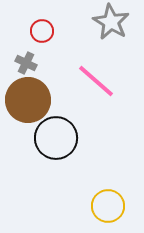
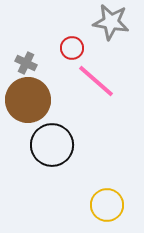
gray star: rotated 21 degrees counterclockwise
red circle: moved 30 px right, 17 px down
black circle: moved 4 px left, 7 px down
yellow circle: moved 1 px left, 1 px up
